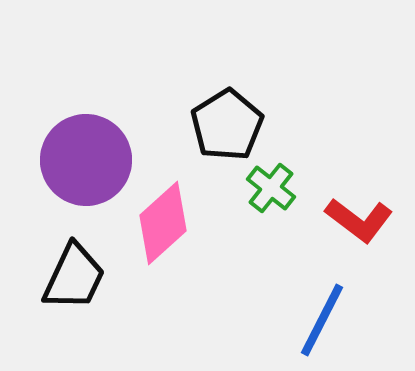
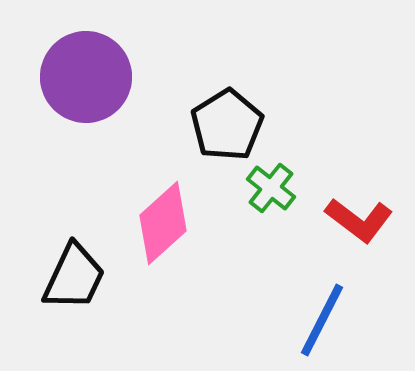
purple circle: moved 83 px up
